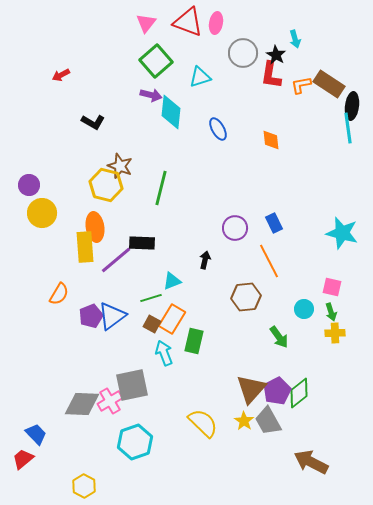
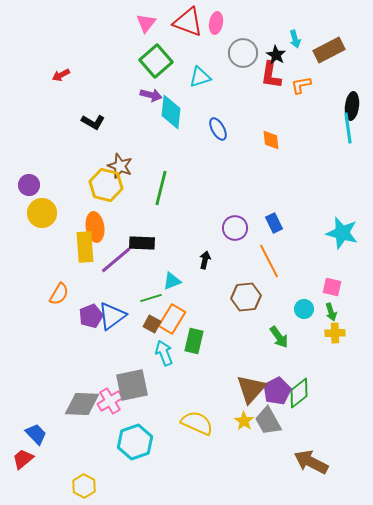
brown rectangle at (329, 84): moved 34 px up; rotated 60 degrees counterclockwise
yellow semicircle at (203, 423): moved 6 px left; rotated 20 degrees counterclockwise
